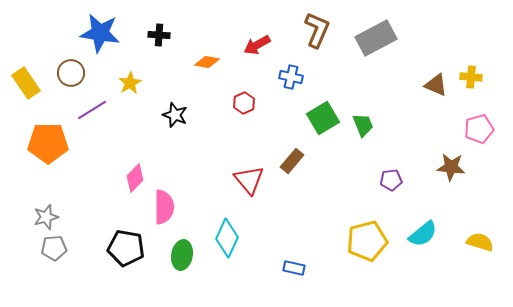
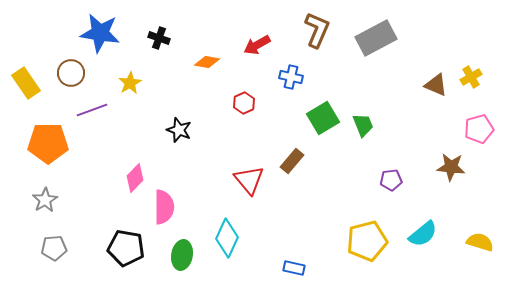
black cross: moved 3 px down; rotated 15 degrees clockwise
yellow cross: rotated 35 degrees counterclockwise
purple line: rotated 12 degrees clockwise
black star: moved 4 px right, 15 px down
gray star: moved 1 px left, 17 px up; rotated 15 degrees counterclockwise
